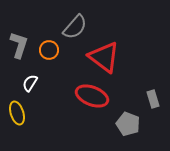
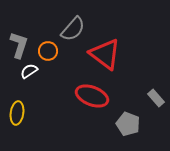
gray semicircle: moved 2 px left, 2 px down
orange circle: moved 1 px left, 1 px down
red triangle: moved 1 px right, 3 px up
white semicircle: moved 1 px left, 12 px up; rotated 24 degrees clockwise
gray rectangle: moved 3 px right, 1 px up; rotated 24 degrees counterclockwise
yellow ellipse: rotated 25 degrees clockwise
